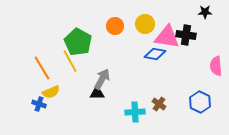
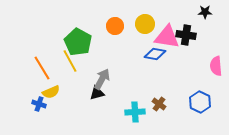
black triangle: rotated 14 degrees counterclockwise
